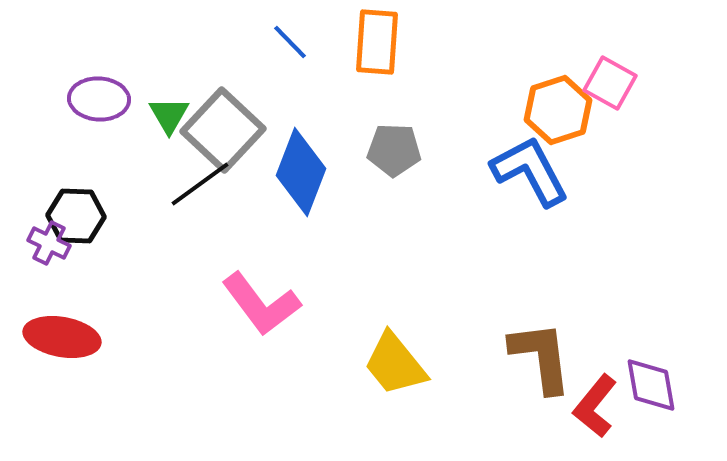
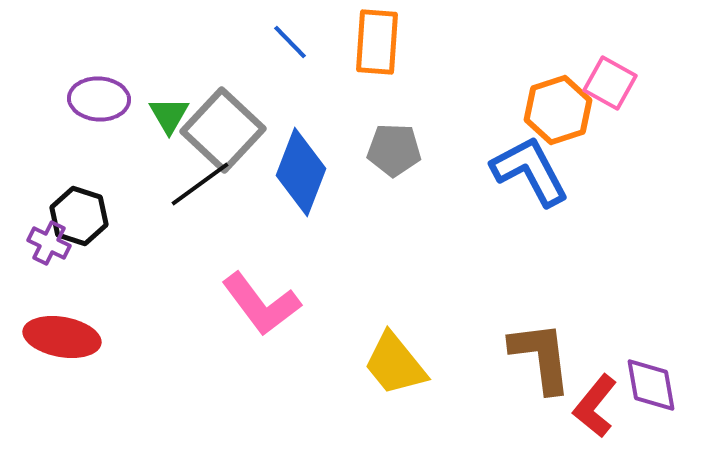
black hexagon: moved 3 px right; rotated 16 degrees clockwise
